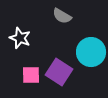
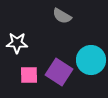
white star: moved 3 px left, 5 px down; rotated 20 degrees counterclockwise
cyan circle: moved 8 px down
pink square: moved 2 px left
